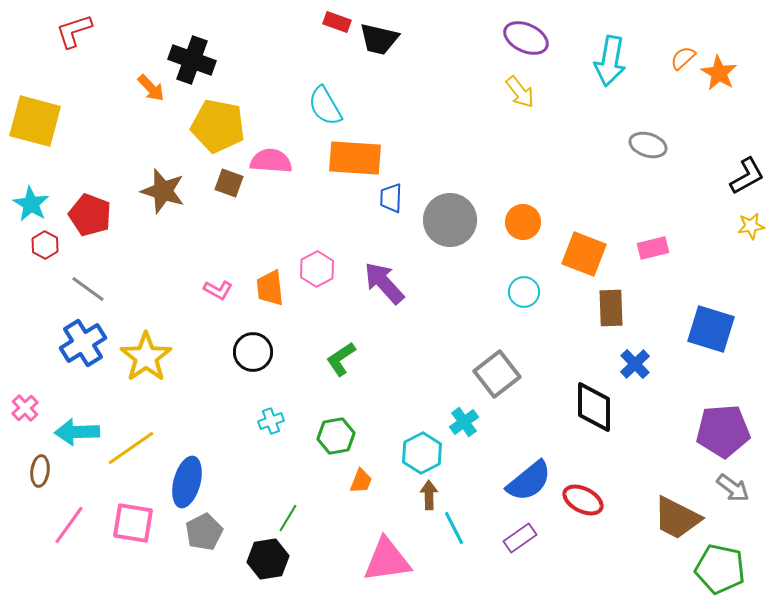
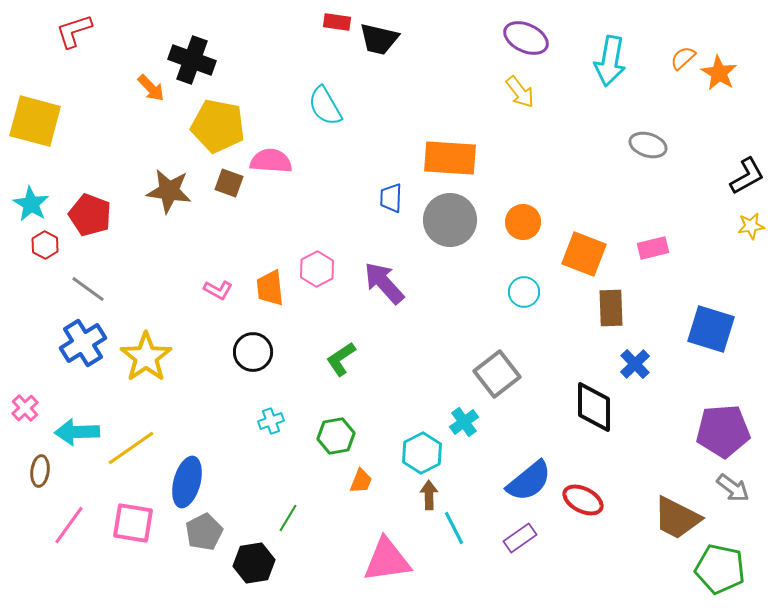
red rectangle at (337, 22): rotated 12 degrees counterclockwise
orange rectangle at (355, 158): moved 95 px right
brown star at (163, 191): moved 6 px right; rotated 9 degrees counterclockwise
black hexagon at (268, 559): moved 14 px left, 4 px down
